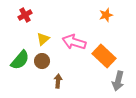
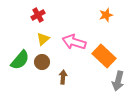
red cross: moved 13 px right
brown circle: moved 1 px down
brown arrow: moved 5 px right, 4 px up
